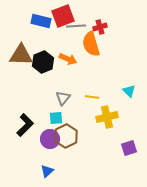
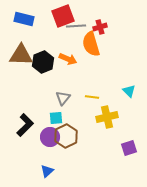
blue rectangle: moved 17 px left, 2 px up
purple circle: moved 2 px up
